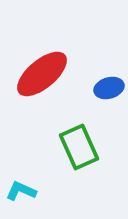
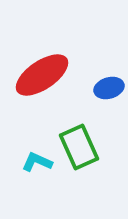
red ellipse: moved 1 px down; rotated 6 degrees clockwise
cyan L-shape: moved 16 px right, 29 px up
